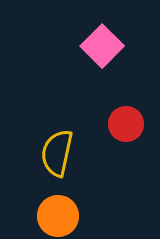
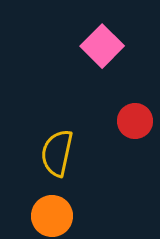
red circle: moved 9 px right, 3 px up
orange circle: moved 6 px left
